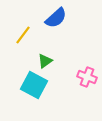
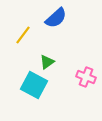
green triangle: moved 2 px right, 1 px down
pink cross: moved 1 px left
